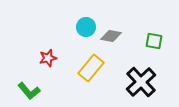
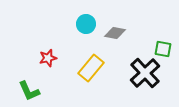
cyan circle: moved 3 px up
gray diamond: moved 4 px right, 3 px up
green square: moved 9 px right, 8 px down
black cross: moved 4 px right, 9 px up
green L-shape: rotated 15 degrees clockwise
